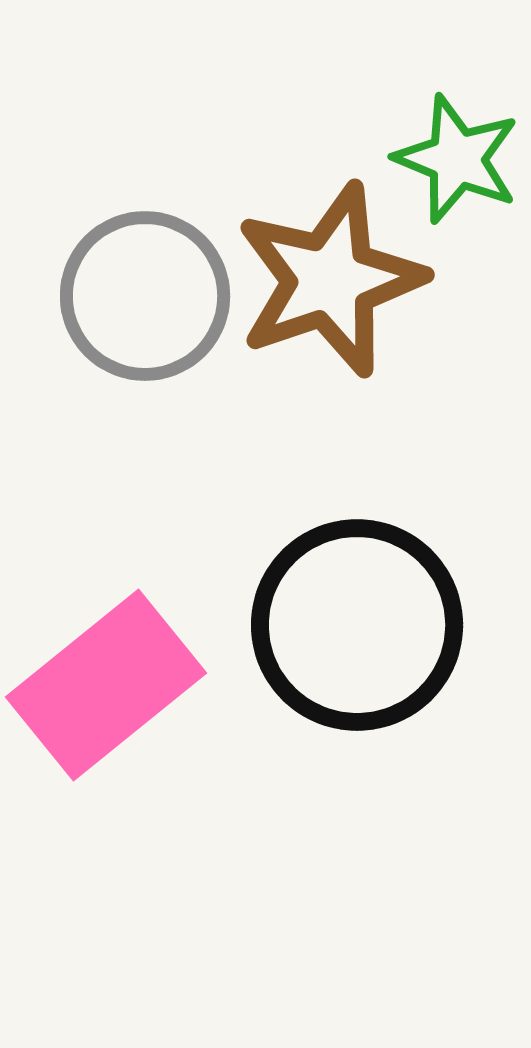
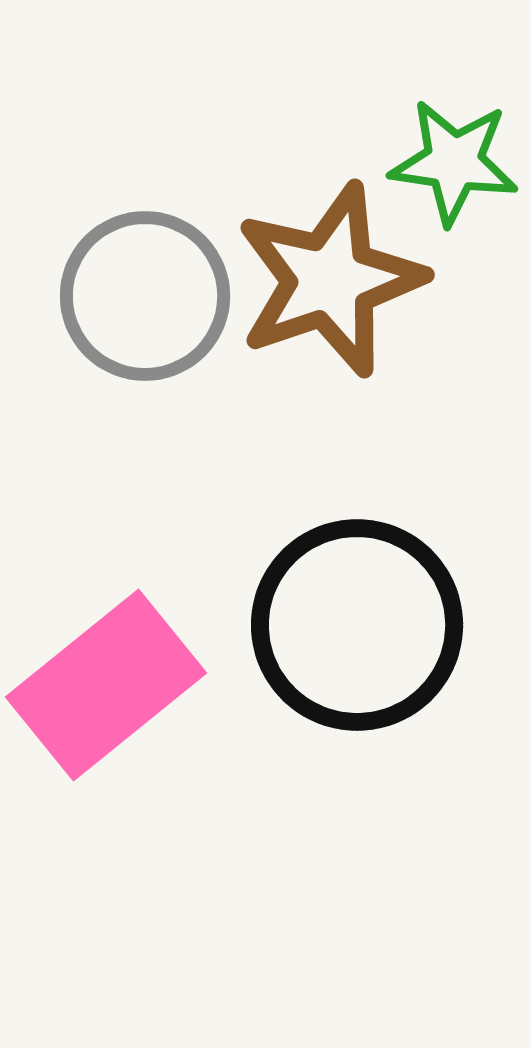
green star: moved 3 px left, 3 px down; rotated 14 degrees counterclockwise
